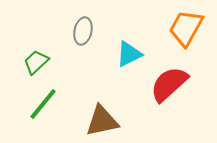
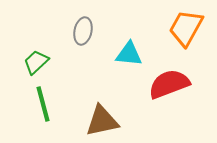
cyan triangle: rotated 32 degrees clockwise
red semicircle: rotated 21 degrees clockwise
green line: rotated 54 degrees counterclockwise
